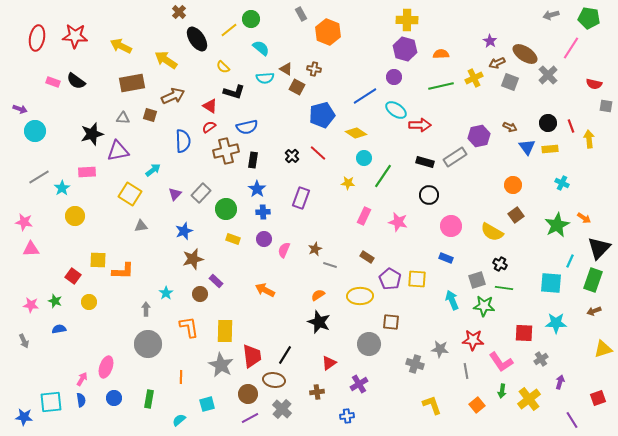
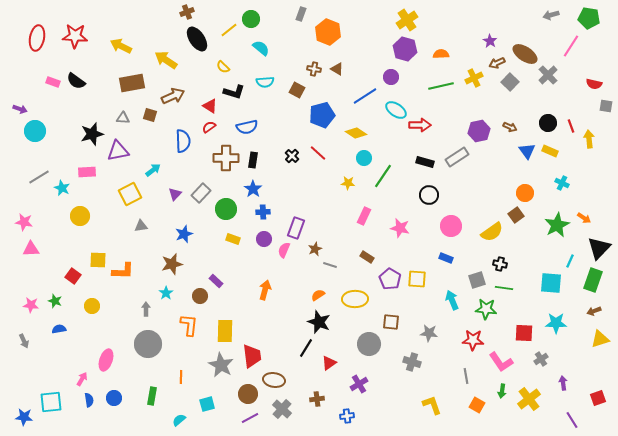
brown cross at (179, 12): moved 8 px right; rotated 24 degrees clockwise
gray rectangle at (301, 14): rotated 48 degrees clockwise
yellow cross at (407, 20): rotated 35 degrees counterclockwise
pink line at (571, 48): moved 2 px up
brown triangle at (286, 69): moved 51 px right
purple circle at (394, 77): moved 3 px left
cyan semicircle at (265, 78): moved 4 px down
gray square at (510, 82): rotated 24 degrees clockwise
brown square at (297, 87): moved 3 px down
purple hexagon at (479, 136): moved 5 px up
blue triangle at (527, 147): moved 4 px down
yellow rectangle at (550, 149): moved 2 px down; rotated 28 degrees clockwise
brown cross at (226, 151): moved 7 px down; rotated 15 degrees clockwise
gray rectangle at (455, 157): moved 2 px right
orange circle at (513, 185): moved 12 px right, 8 px down
cyan star at (62, 188): rotated 14 degrees counterclockwise
blue star at (257, 189): moved 4 px left
yellow square at (130, 194): rotated 30 degrees clockwise
purple rectangle at (301, 198): moved 5 px left, 30 px down
yellow circle at (75, 216): moved 5 px right
pink star at (398, 222): moved 2 px right, 6 px down
blue star at (184, 231): moved 3 px down
yellow semicircle at (492, 232): rotated 65 degrees counterclockwise
brown star at (193, 259): moved 21 px left, 5 px down
black cross at (500, 264): rotated 16 degrees counterclockwise
orange arrow at (265, 290): rotated 78 degrees clockwise
brown circle at (200, 294): moved 2 px down
yellow ellipse at (360, 296): moved 5 px left, 3 px down
yellow circle at (89, 302): moved 3 px right, 4 px down
green star at (484, 306): moved 2 px right, 3 px down
orange L-shape at (189, 327): moved 2 px up; rotated 15 degrees clockwise
gray star at (440, 349): moved 11 px left, 16 px up
yellow triangle at (603, 349): moved 3 px left, 10 px up
black line at (285, 355): moved 21 px right, 7 px up
gray cross at (415, 364): moved 3 px left, 2 px up
pink ellipse at (106, 367): moved 7 px up
gray line at (466, 371): moved 5 px down
purple arrow at (560, 382): moved 3 px right, 1 px down; rotated 24 degrees counterclockwise
brown cross at (317, 392): moved 7 px down
green rectangle at (149, 399): moved 3 px right, 3 px up
blue semicircle at (81, 400): moved 8 px right
orange square at (477, 405): rotated 21 degrees counterclockwise
